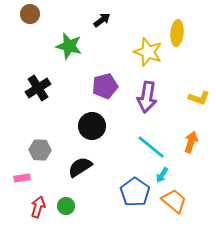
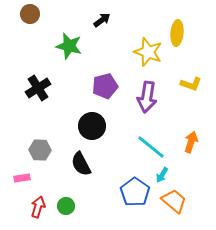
yellow L-shape: moved 8 px left, 14 px up
black semicircle: moved 1 px right, 3 px up; rotated 85 degrees counterclockwise
